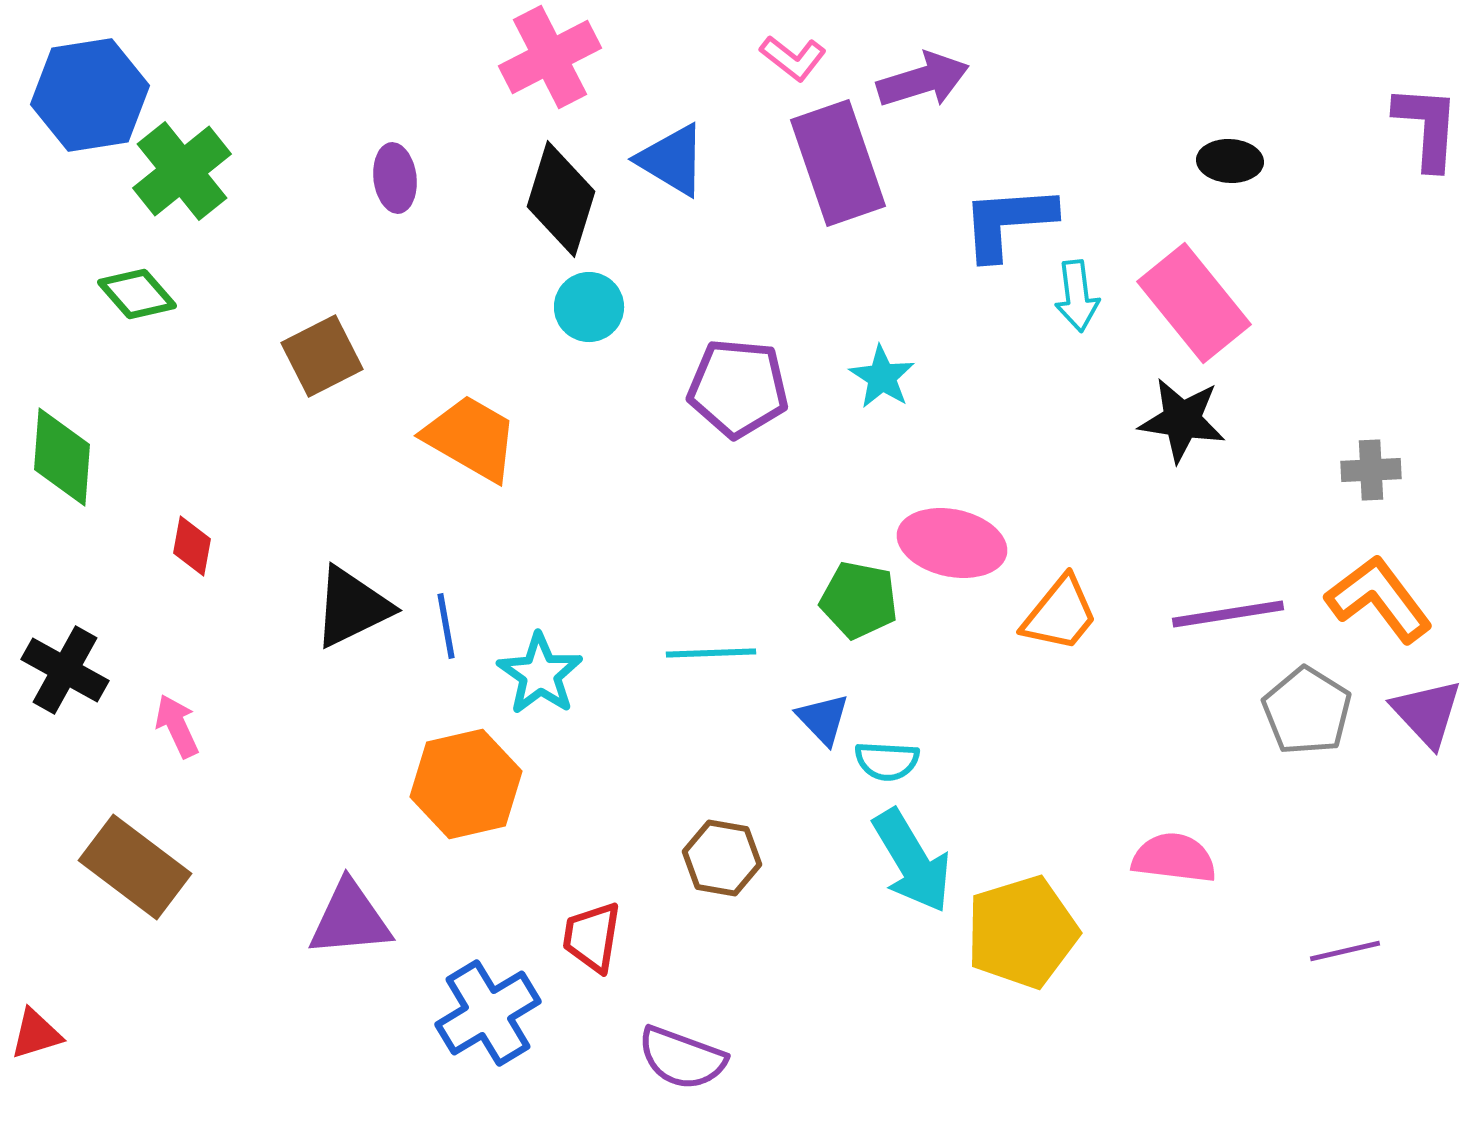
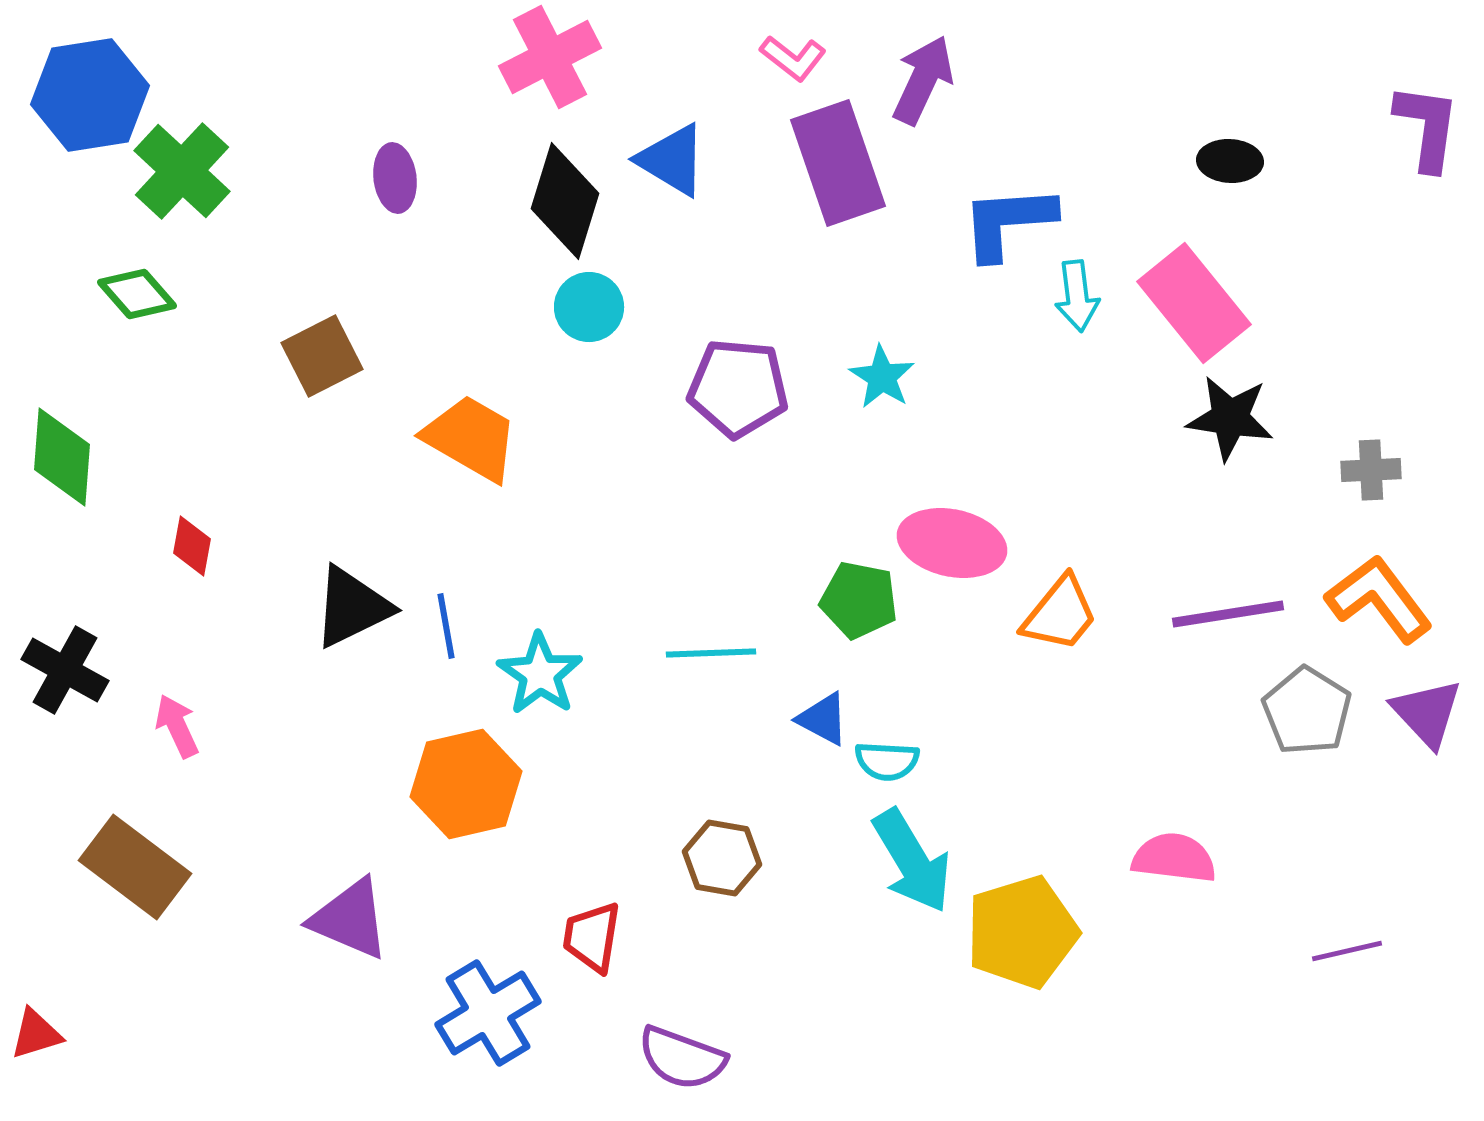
purple arrow at (923, 80): rotated 48 degrees counterclockwise
purple L-shape at (1427, 127): rotated 4 degrees clockwise
green cross at (182, 171): rotated 8 degrees counterclockwise
black diamond at (561, 199): moved 4 px right, 2 px down
black star at (1182, 420): moved 48 px right, 2 px up
blue triangle at (823, 719): rotated 18 degrees counterclockwise
purple triangle at (350, 919): rotated 28 degrees clockwise
purple line at (1345, 951): moved 2 px right
